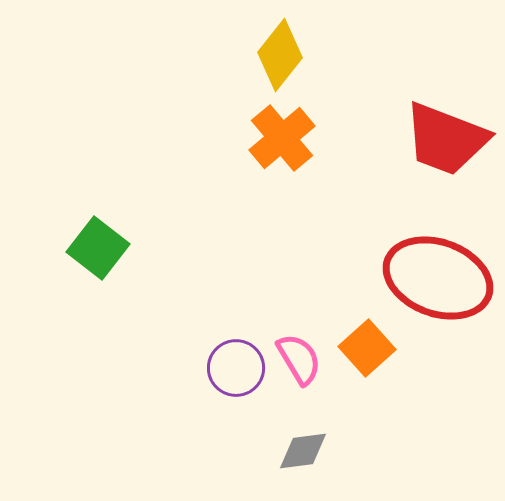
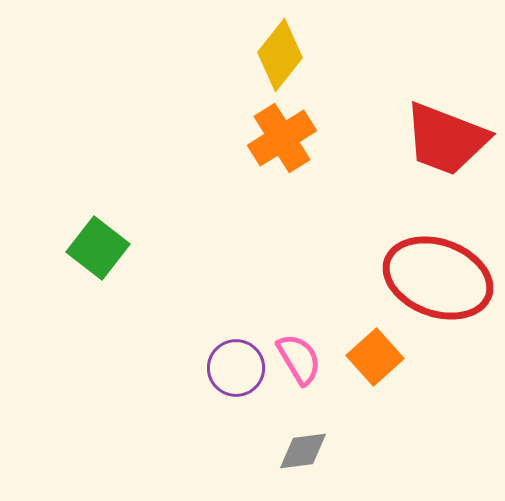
orange cross: rotated 8 degrees clockwise
orange square: moved 8 px right, 9 px down
